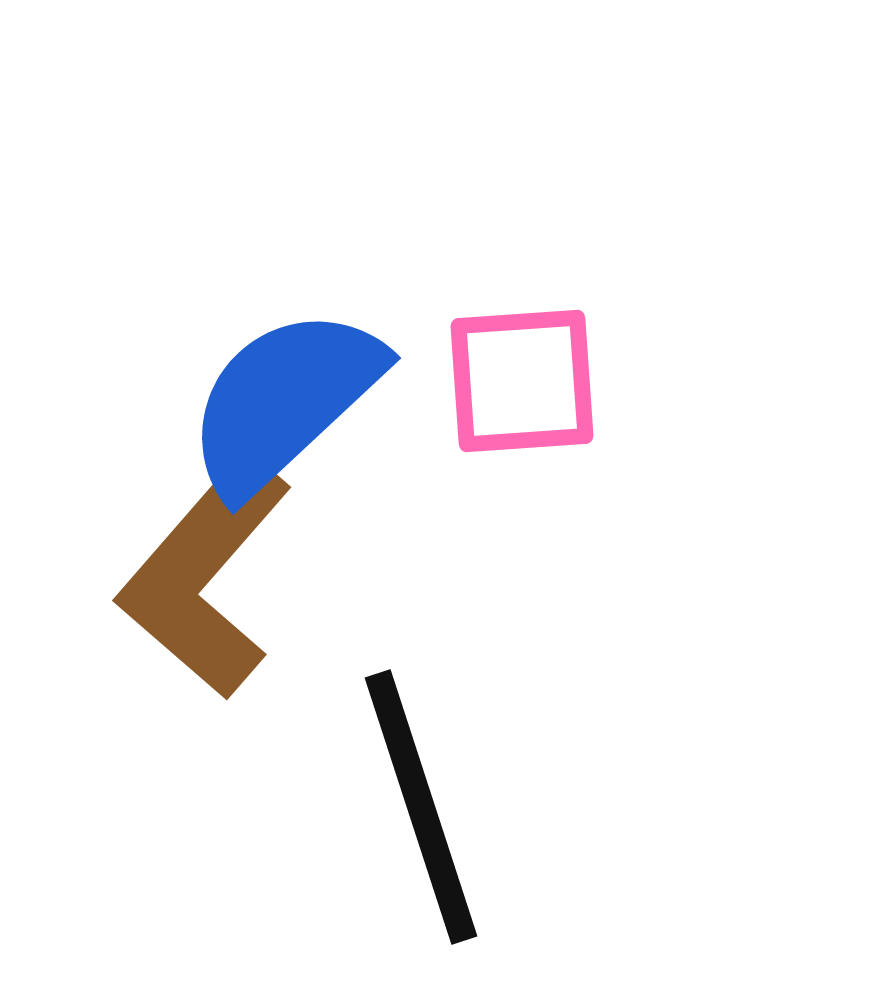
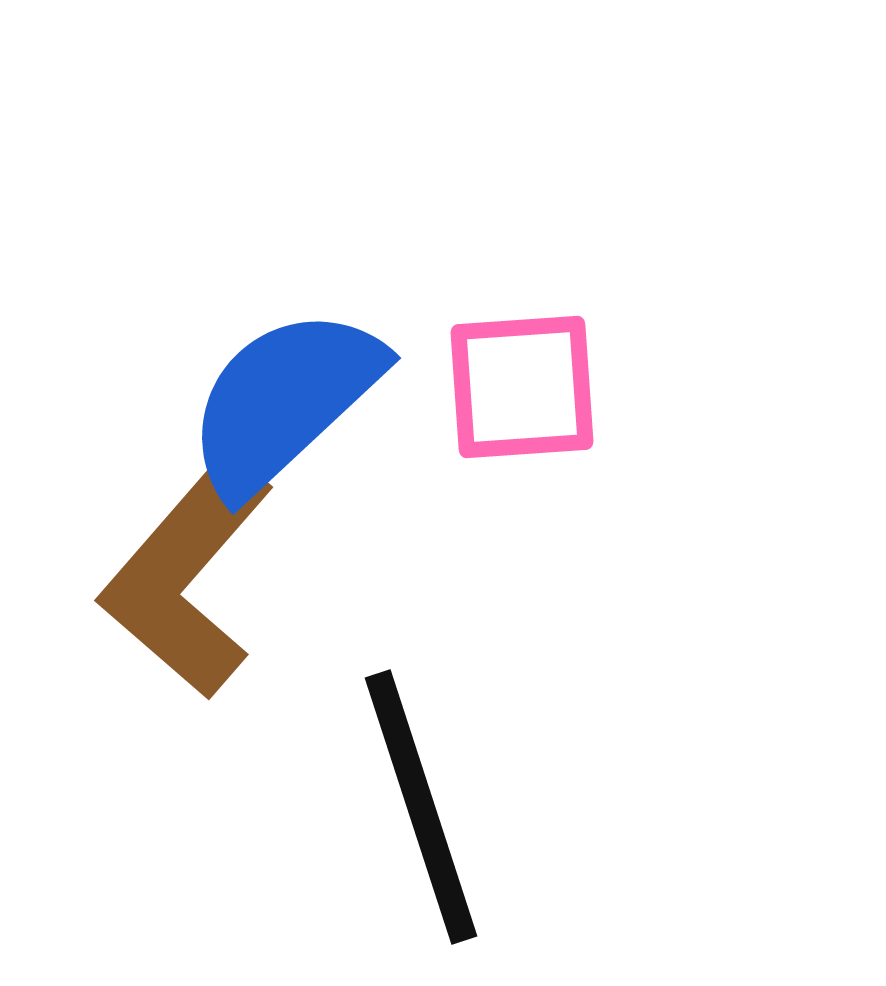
pink square: moved 6 px down
brown L-shape: moved 18 px left
